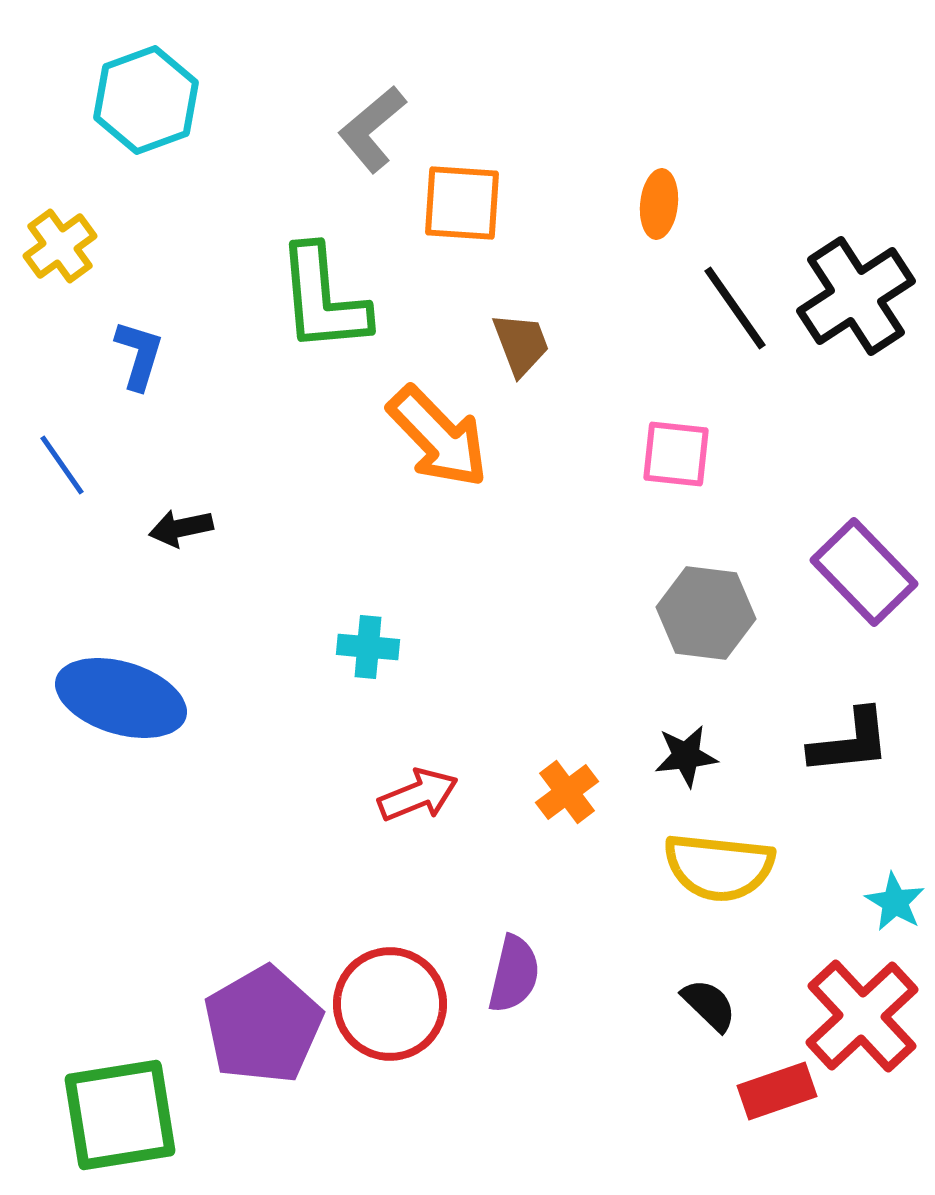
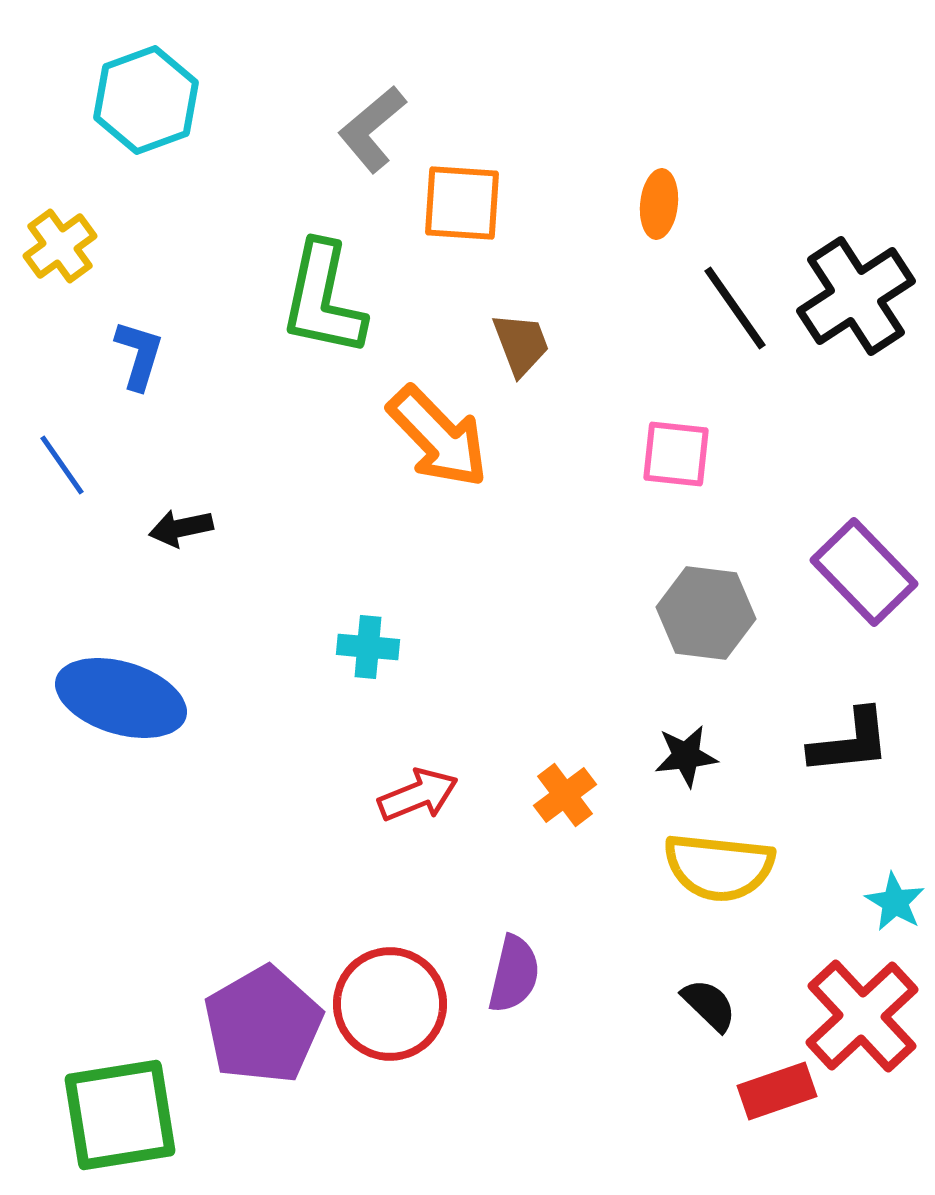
green L-shape: rotated 17 degrees clockwise
orange cross: moved 2 px left, 3 px down
